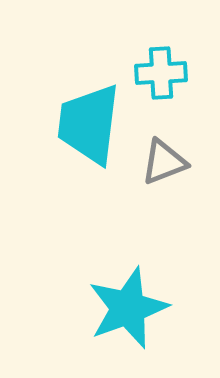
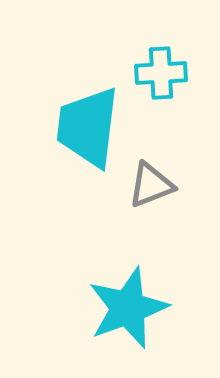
cyan trapezoid: moved 1 px left, 3 px down
gray triangle: moved 13 px left, 23 px down
